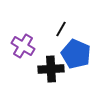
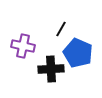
purple cross: rotated 20 degrees counterclockwise
blue pentagon: moved 2 px right, 1 px up
